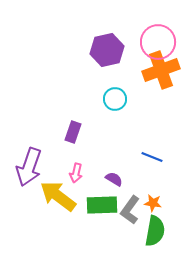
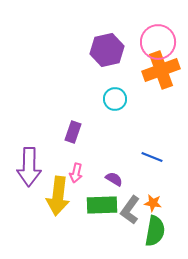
purple arrow: rotated 18 degrees counterclockwise
yellow arrow: rotated 120 degrees counterclockwise
